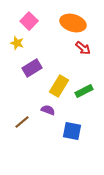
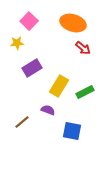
yellow star: rotated 24 degrees counterclockwise
green rectangle: moved 1 px right, 1 px down
